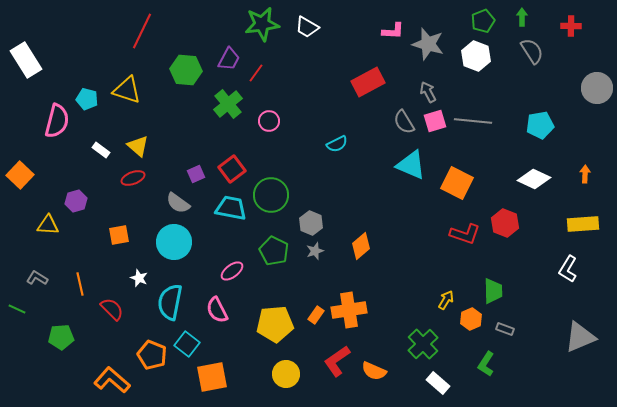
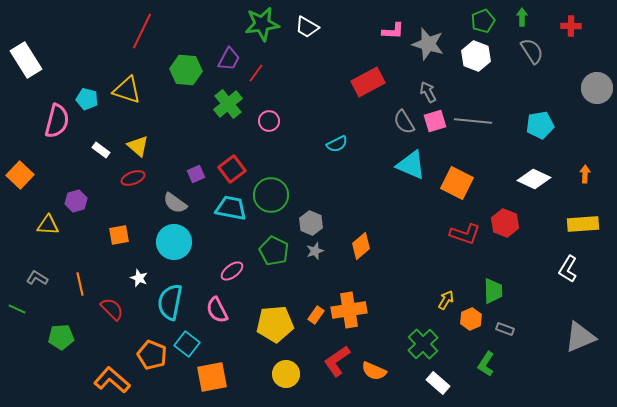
gray semicircle at (178, 203): moved 3 px left
